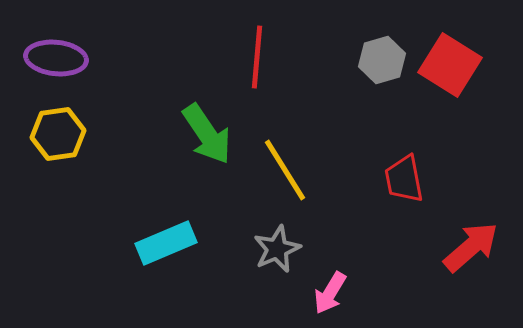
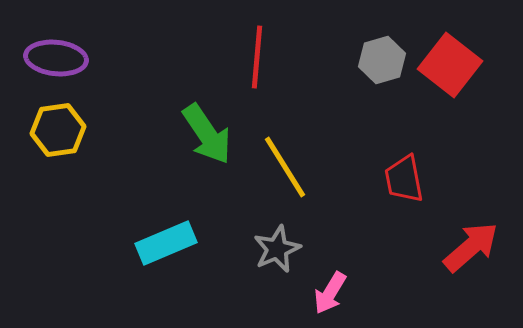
red square: rotated 6 degrees clockwise
yellow hexagon: moved 4 px up
yellow line: moved 3 px up
